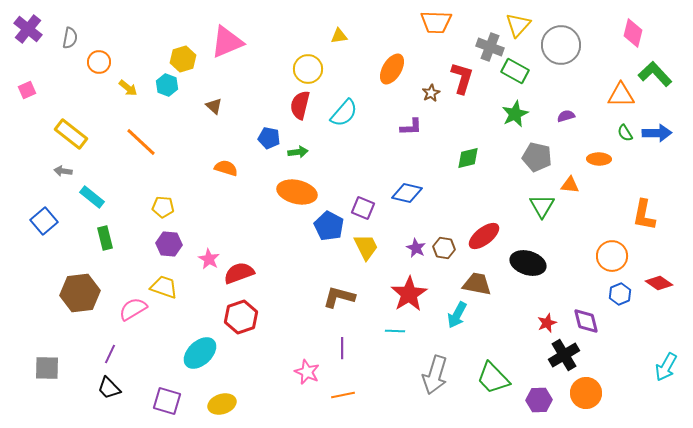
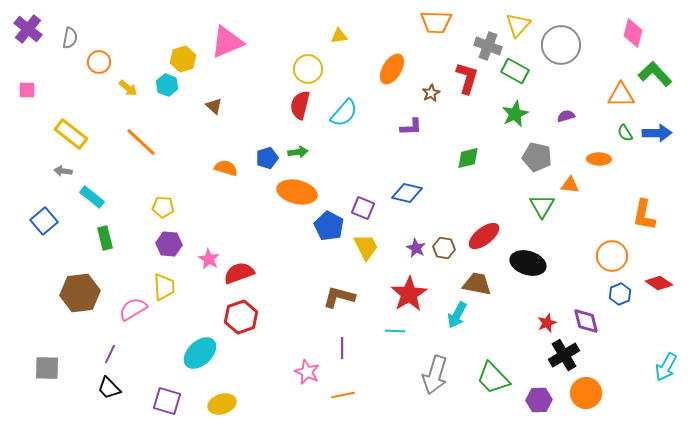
gray cross at (490, 47): moved 2 px left, 1 px up
red L-shape at (462, 78): moved 5 px right
pink square at (27, 90): rotated 24 degrees clockwise
blue pentagon at (269, 138): moved 2 px left, 20 px down; rotated 30 degrees counterclockwise
yellow trapezoid at (164, 287): rotated 68 degrees clockwise
